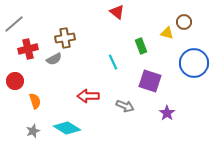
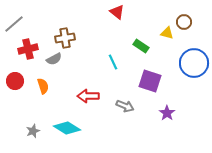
green rectangle: rotated 35 degrees counterclockwise
orange semicircle: moved 8 px right, 15 px up
